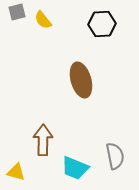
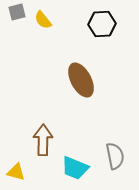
brown ellipse: rotated 12 degrees counterclockwise
